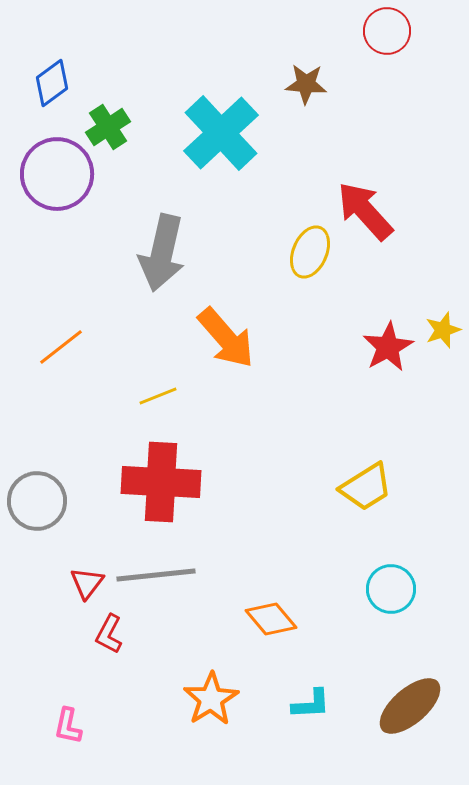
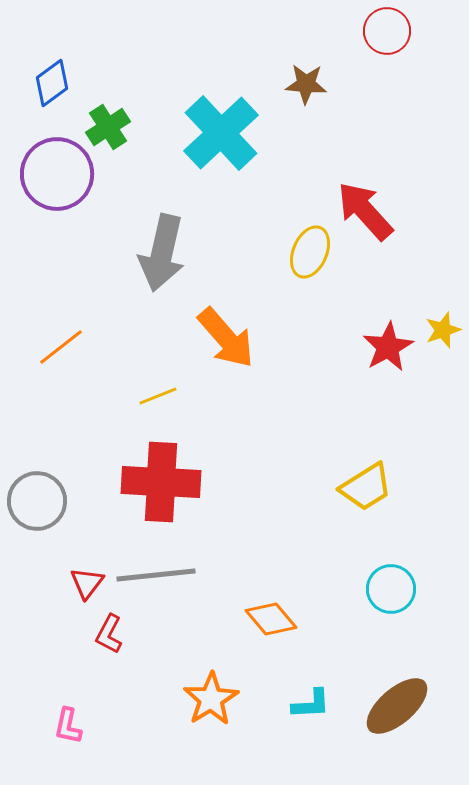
brown ellipse: moved 13 px left
